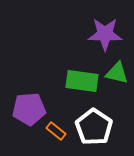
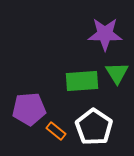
green triangle: rotated 45 degrees clockwise
green rectangle: rotated 12 degrees counterclockwise
